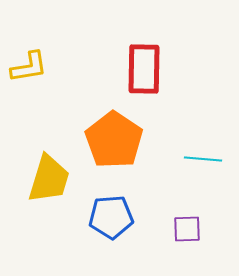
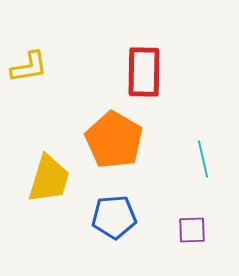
red rectangle: moved 3 px down
orange pentagon: rotated 4 degrees counterclockwise
cyan line: rotated 72 degrees clockwise
blue pentagon: moved 3 px right
purple square: moved 5 px right, 1 px down
